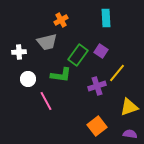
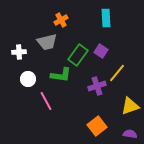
yellow triangle: moved 1 px right, 1 px up
